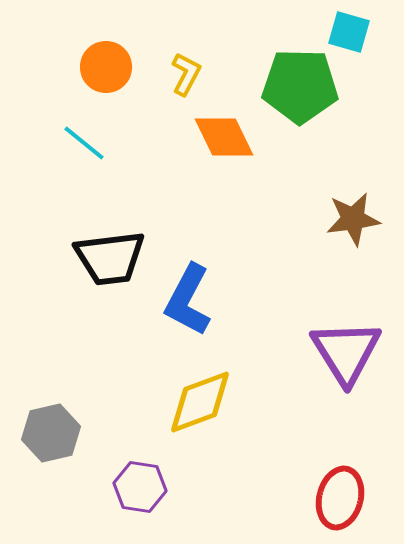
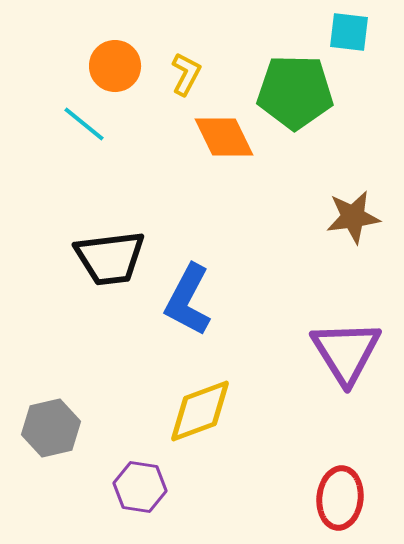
cyan square: rotated 9 degrees counterclockwise
orange circle: moved 9 px right, 1 px up
green pentagon: moved 5 px left, 6 px down
cyan line: moved 19 px up
brown star: moved 2 px up
yellow diamond: moved 9 px down
gray hexagon: moved 5 px up
red ellipse: rotated 8 degrees counterclockwise
